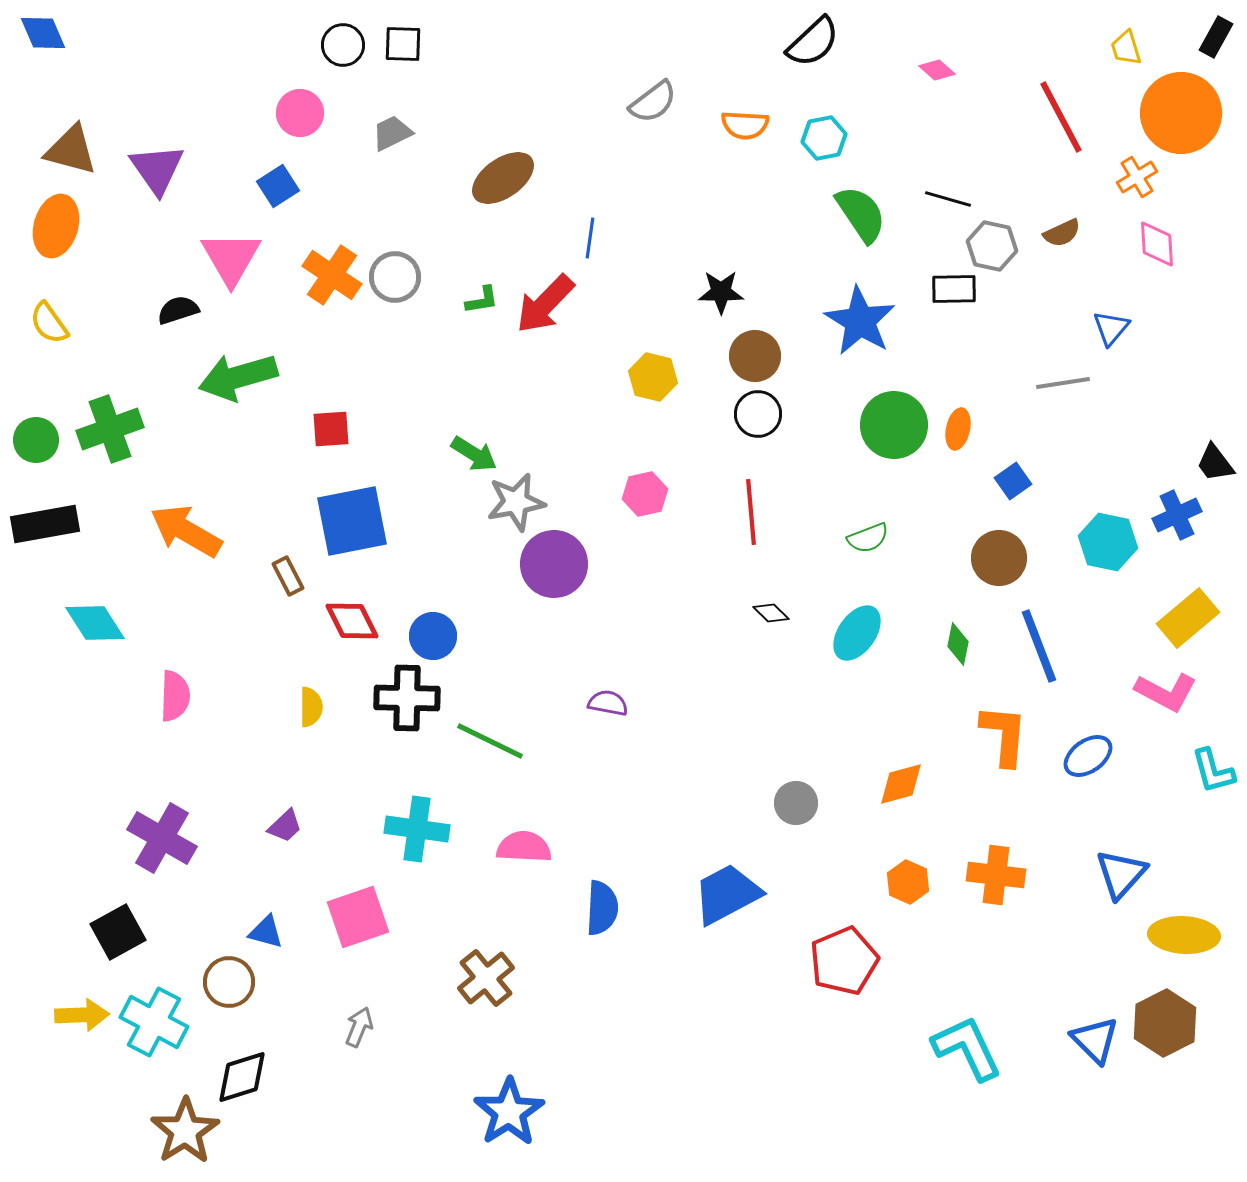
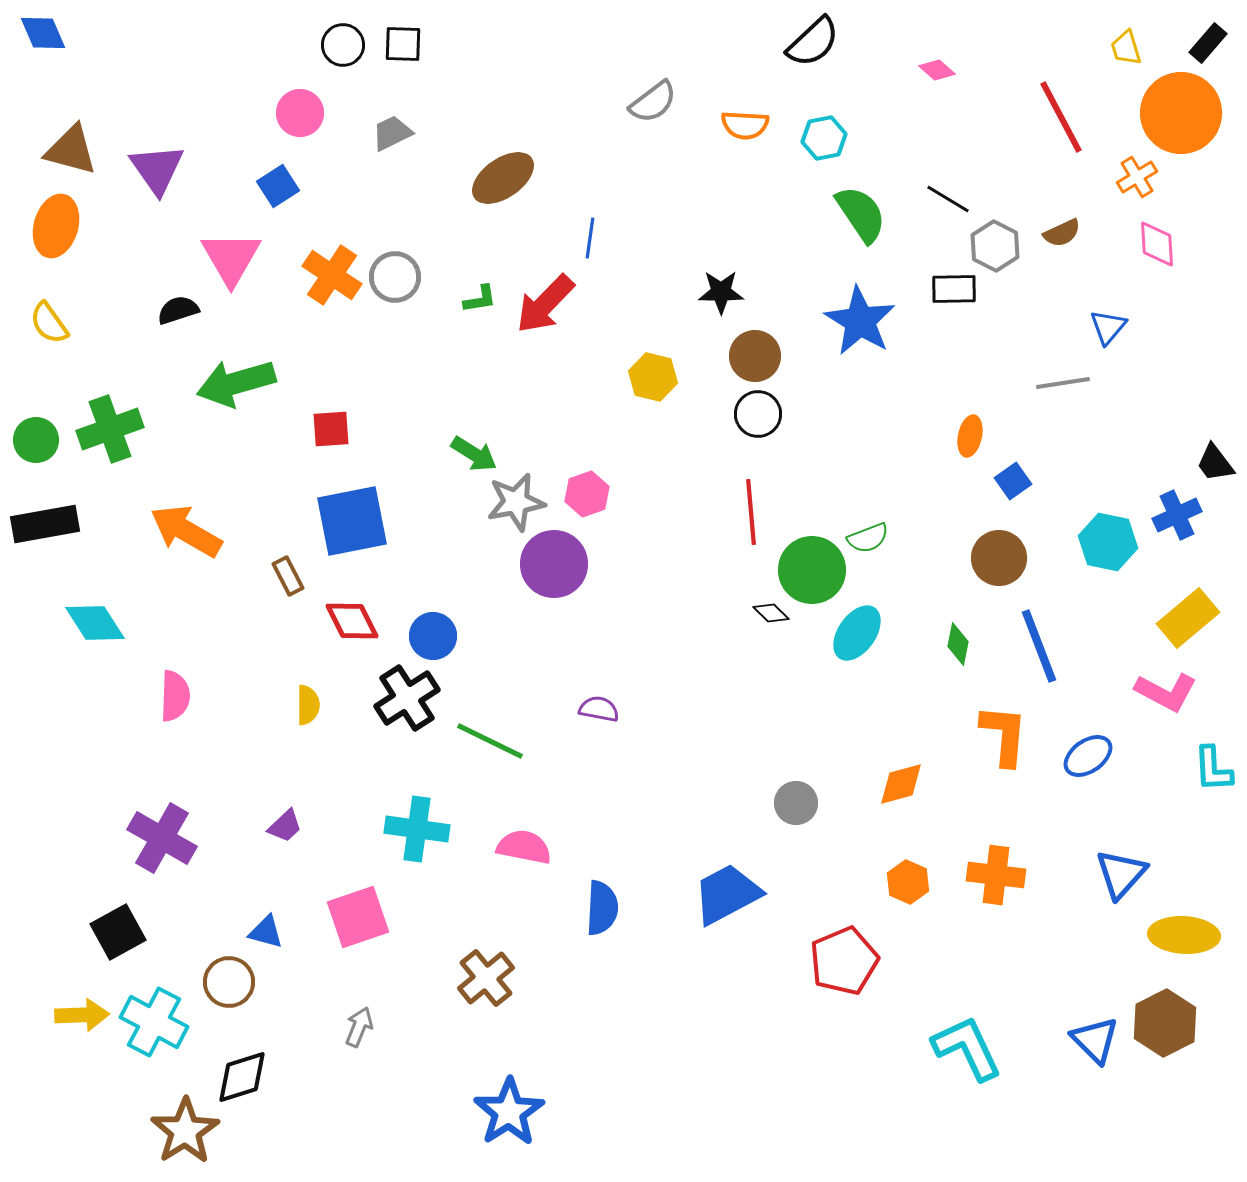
black rectangle at (1216, 37): moved 8 px left, 6 px down; rotated 12 degrees clockwise
black line at (948, 199): rotated 15 degrees clockwise
gray hexagon at (992, 246): moved 3 px right; rotated 15 degrees clockwise
green L-shape at (482, 300): moved 2 px left, 1 px up
blue triangle at (1111, 328): moved 3 px left, 1 px up
green arrow at (238, 377): moved 2 px left, 6 px down
green circle at (894, 425): moved 82 px left, 145 px down
orange ellipse at (958, 429): moved 12 px right, 7 px down
pink hexagon at (645, 494): moved 58 px left; rotated 6 degrees counterclockwise
black cross at (407, 698): rotated 34 degrees counterclockwise
purple semicircle at (608, 703): moved 9 px left, 6 px down
yellow semicircle at (311, 707): moved 3 px left, 2 px up
cyan L-shape at (1213, 771): moved 2 px up; rotated 12 degrees clockwise
pink semicircle at (524, 847): rotated 8 degrees clockwise
